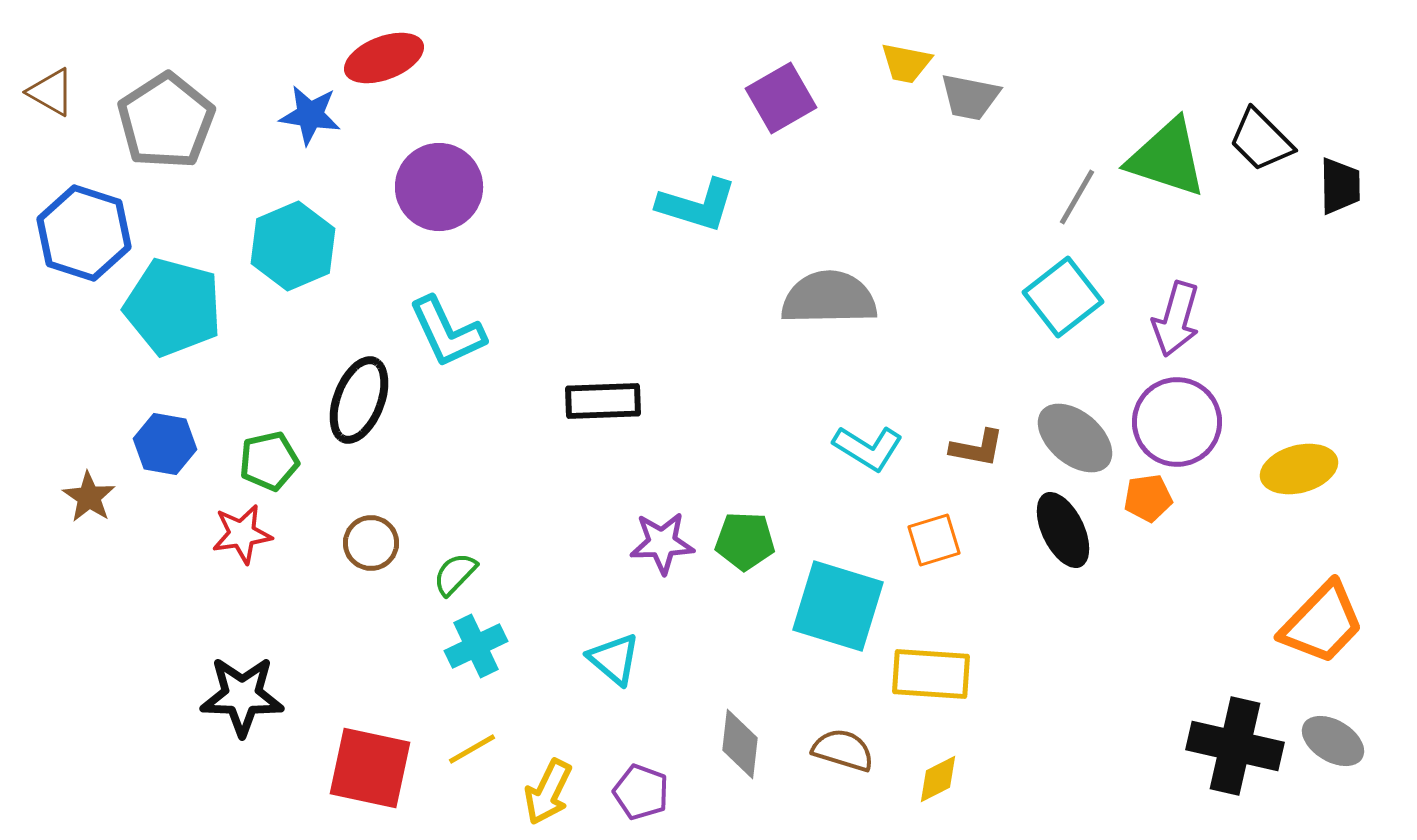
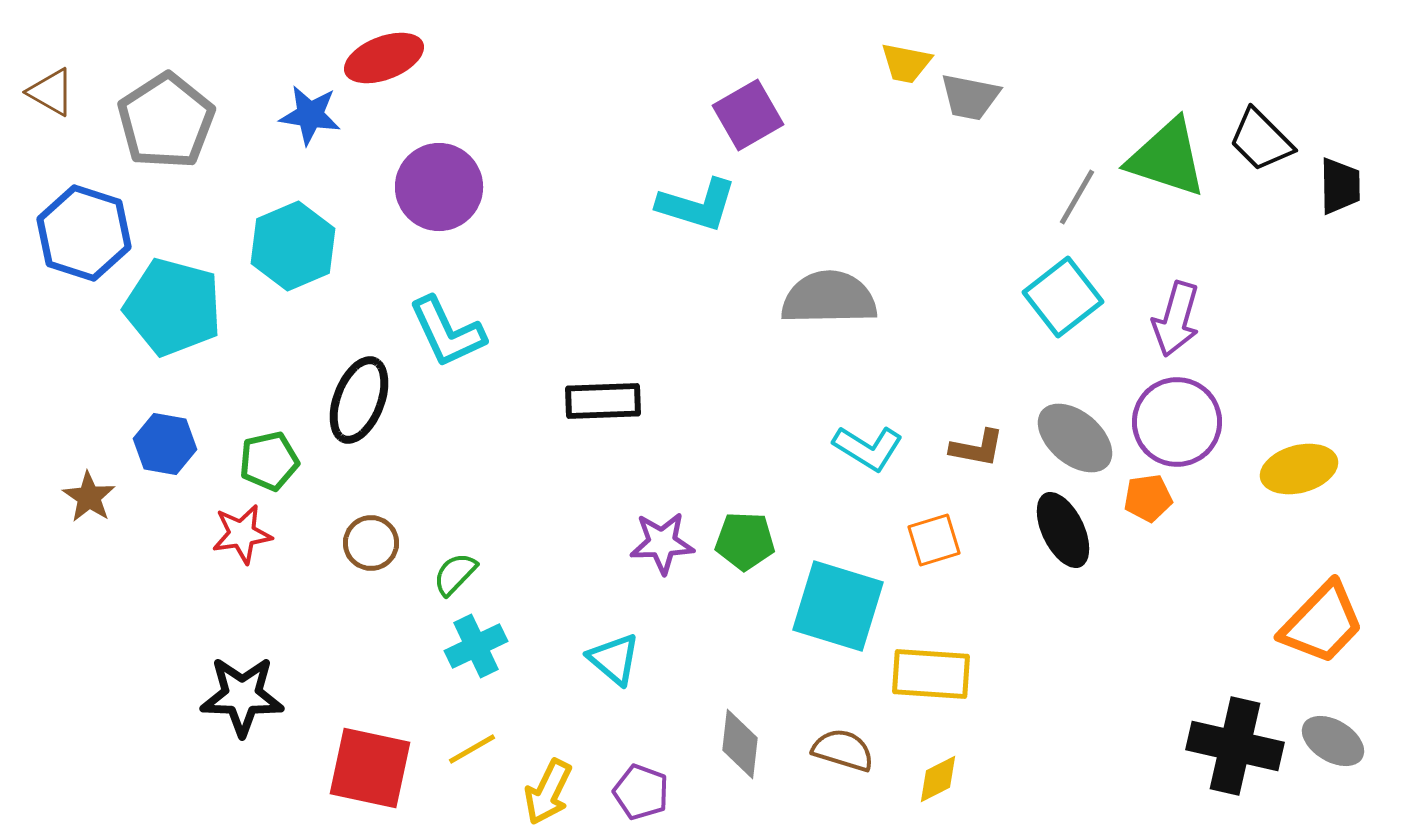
purple square at (781, 98): moved 33 px left, 17 px down
